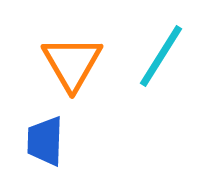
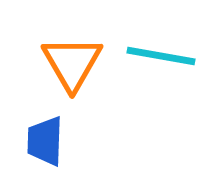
cyan line: rotated 68 degrees clockwise
